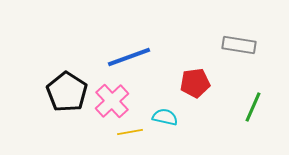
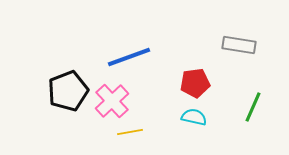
black pentagon: moved 1 px right, 1 px up; rotated 18 degrees clockwise
cyan semicircle: moved 29 px right
